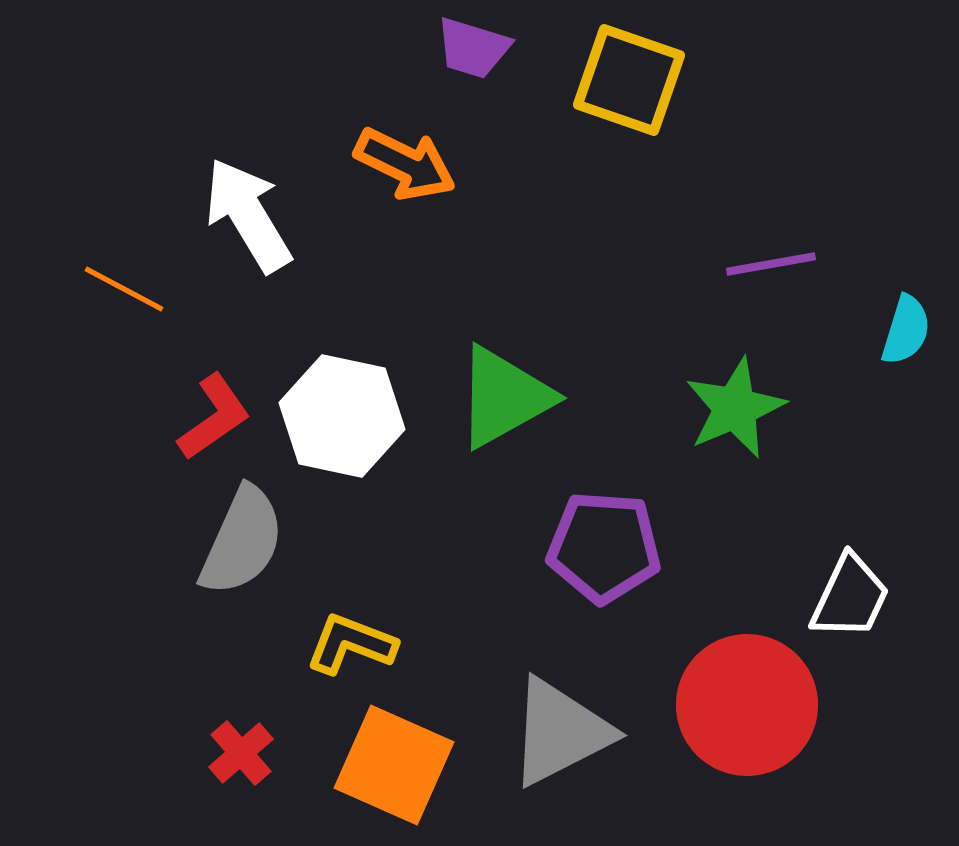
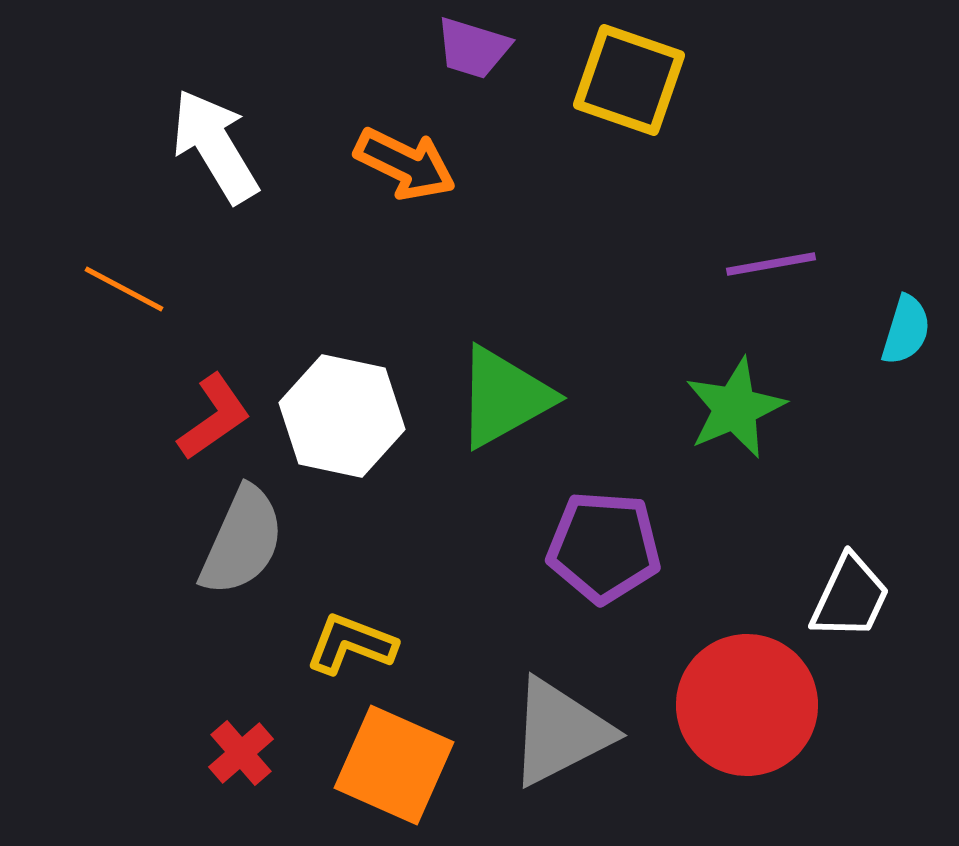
white arrow: moved 33 px left, 69 px up
